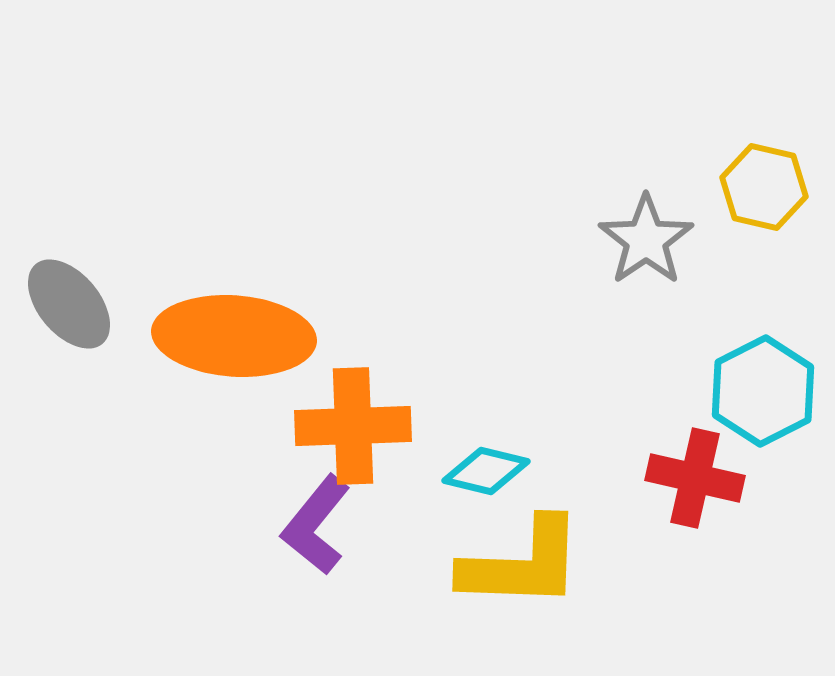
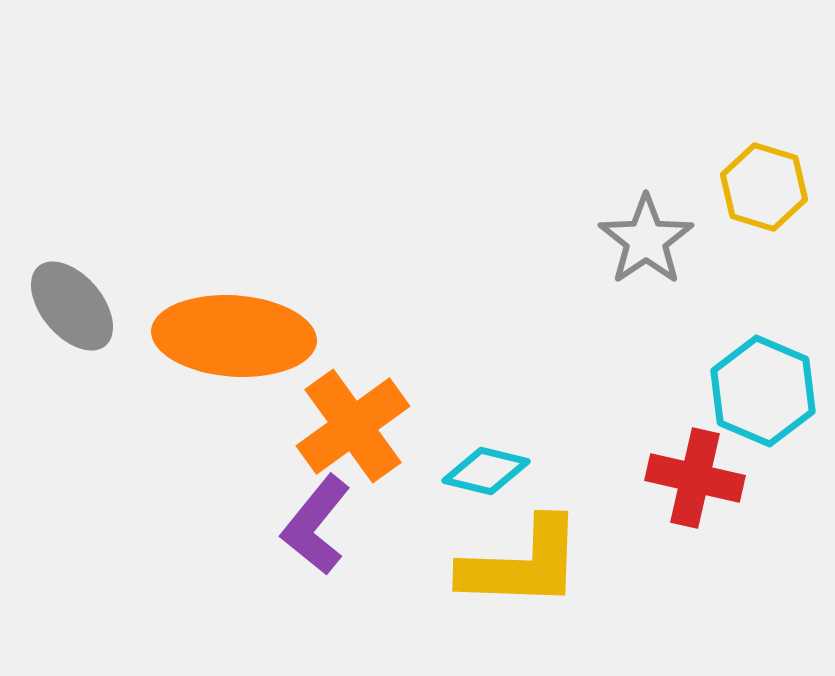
yellow hexagon: rotated 4 degrees clockwise
gray ellipse: moved 3 px right, 2 px down
cyan hexagon: rotated 10 degrees counterclockwise
orange cross: rotated 34 degrees counterclockwise
